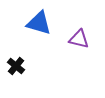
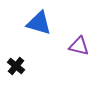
purple triangle: moved 7 px down
